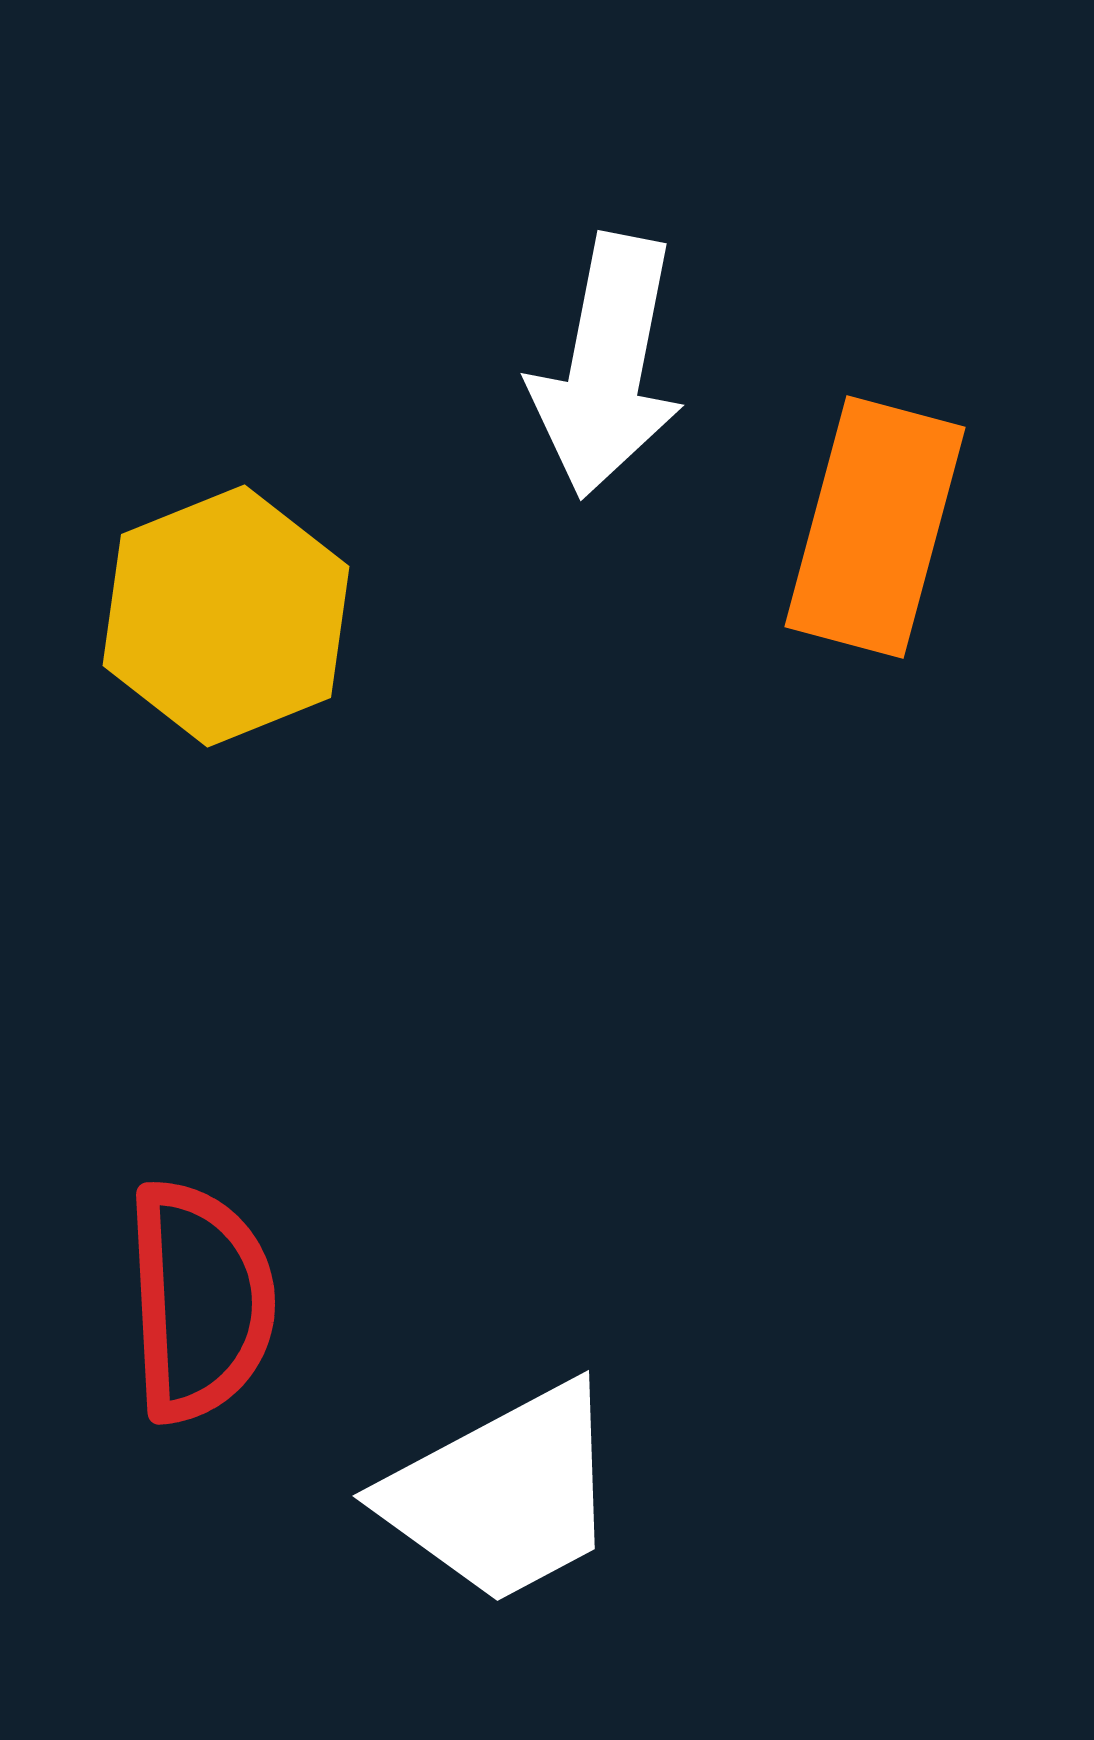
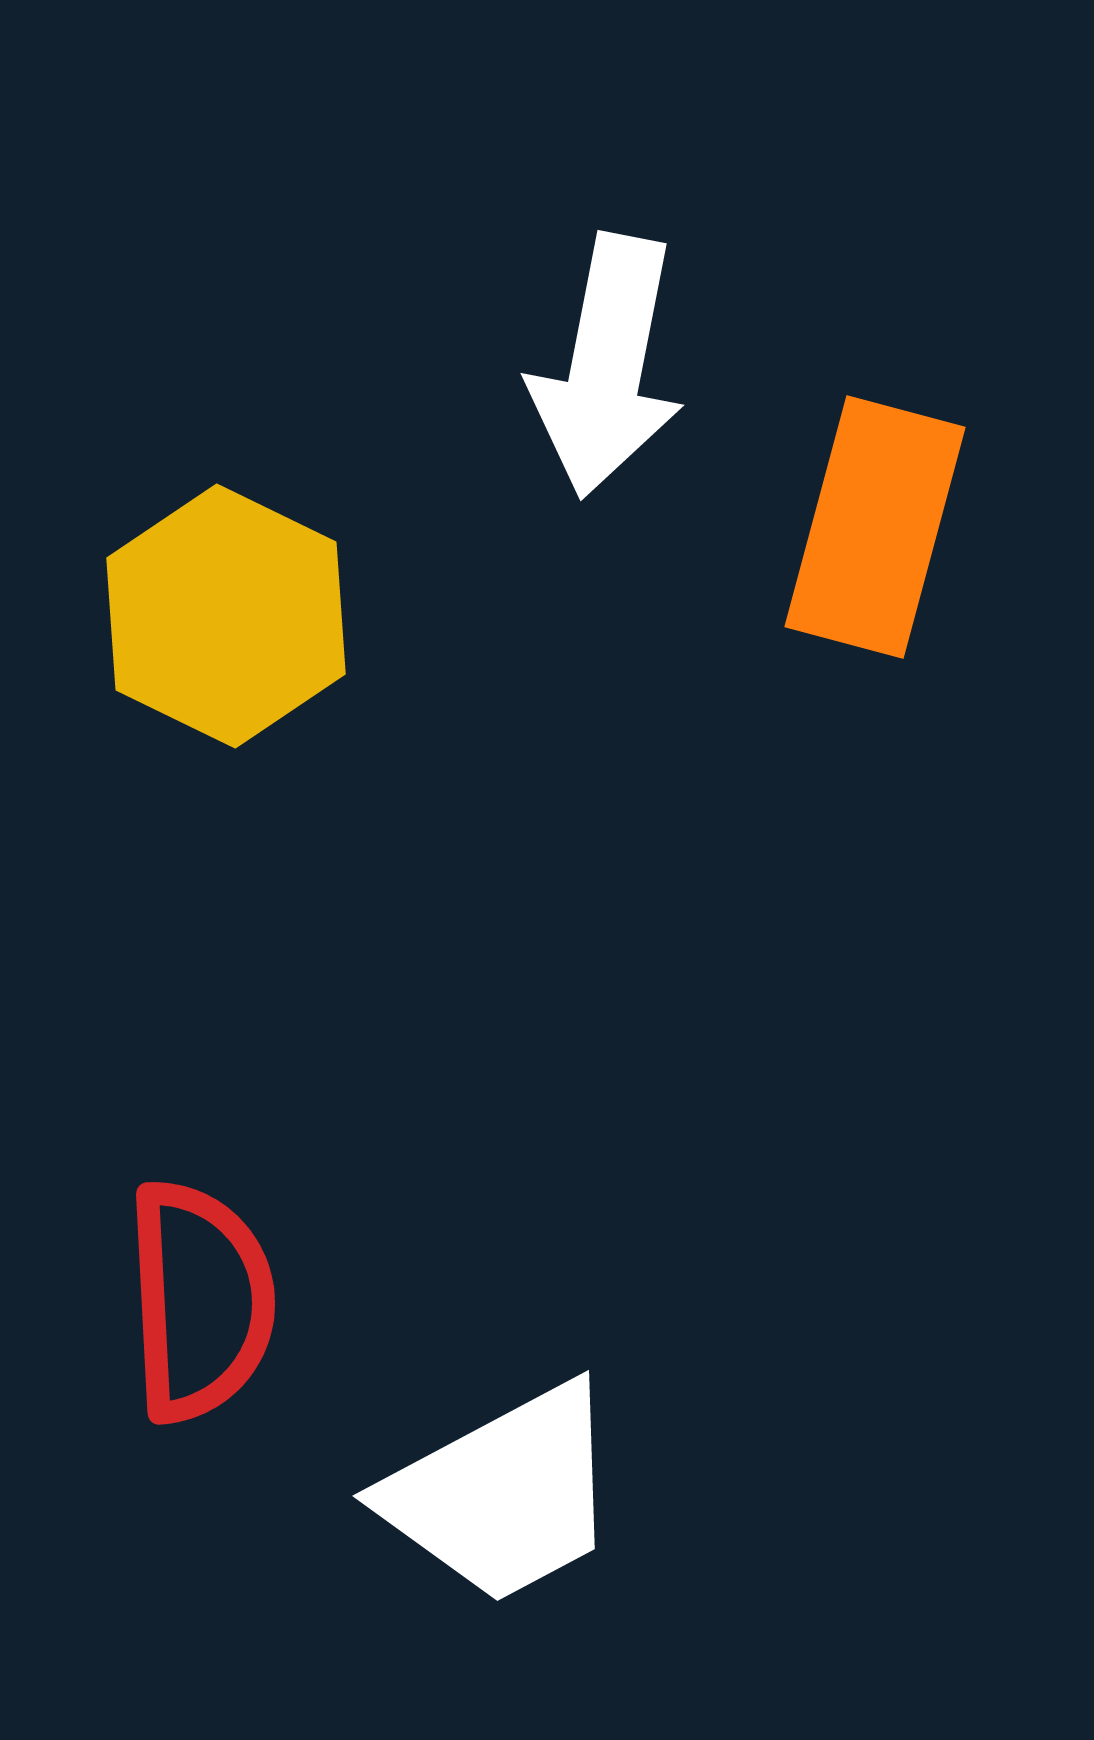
yellow hexagon: rotated 12 degrees counterclockwise
